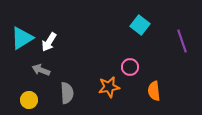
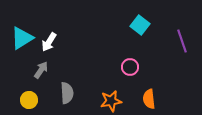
gray arrow: rotated 102 degrees clockwise
orange star: moved 2 px right, 14 px down
orange semicircle: moved 5 px left, 8 px down
